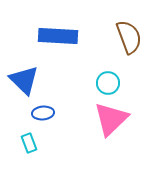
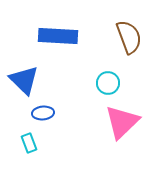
pink triangle: moved 11 px right, 3 px down
